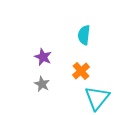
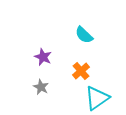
cyan semicircle: rotated 54 degrees counterclockwise
gray star: moved 1 px left, 3 px down
cyan triangle: rotated 16 degrees clockwise
